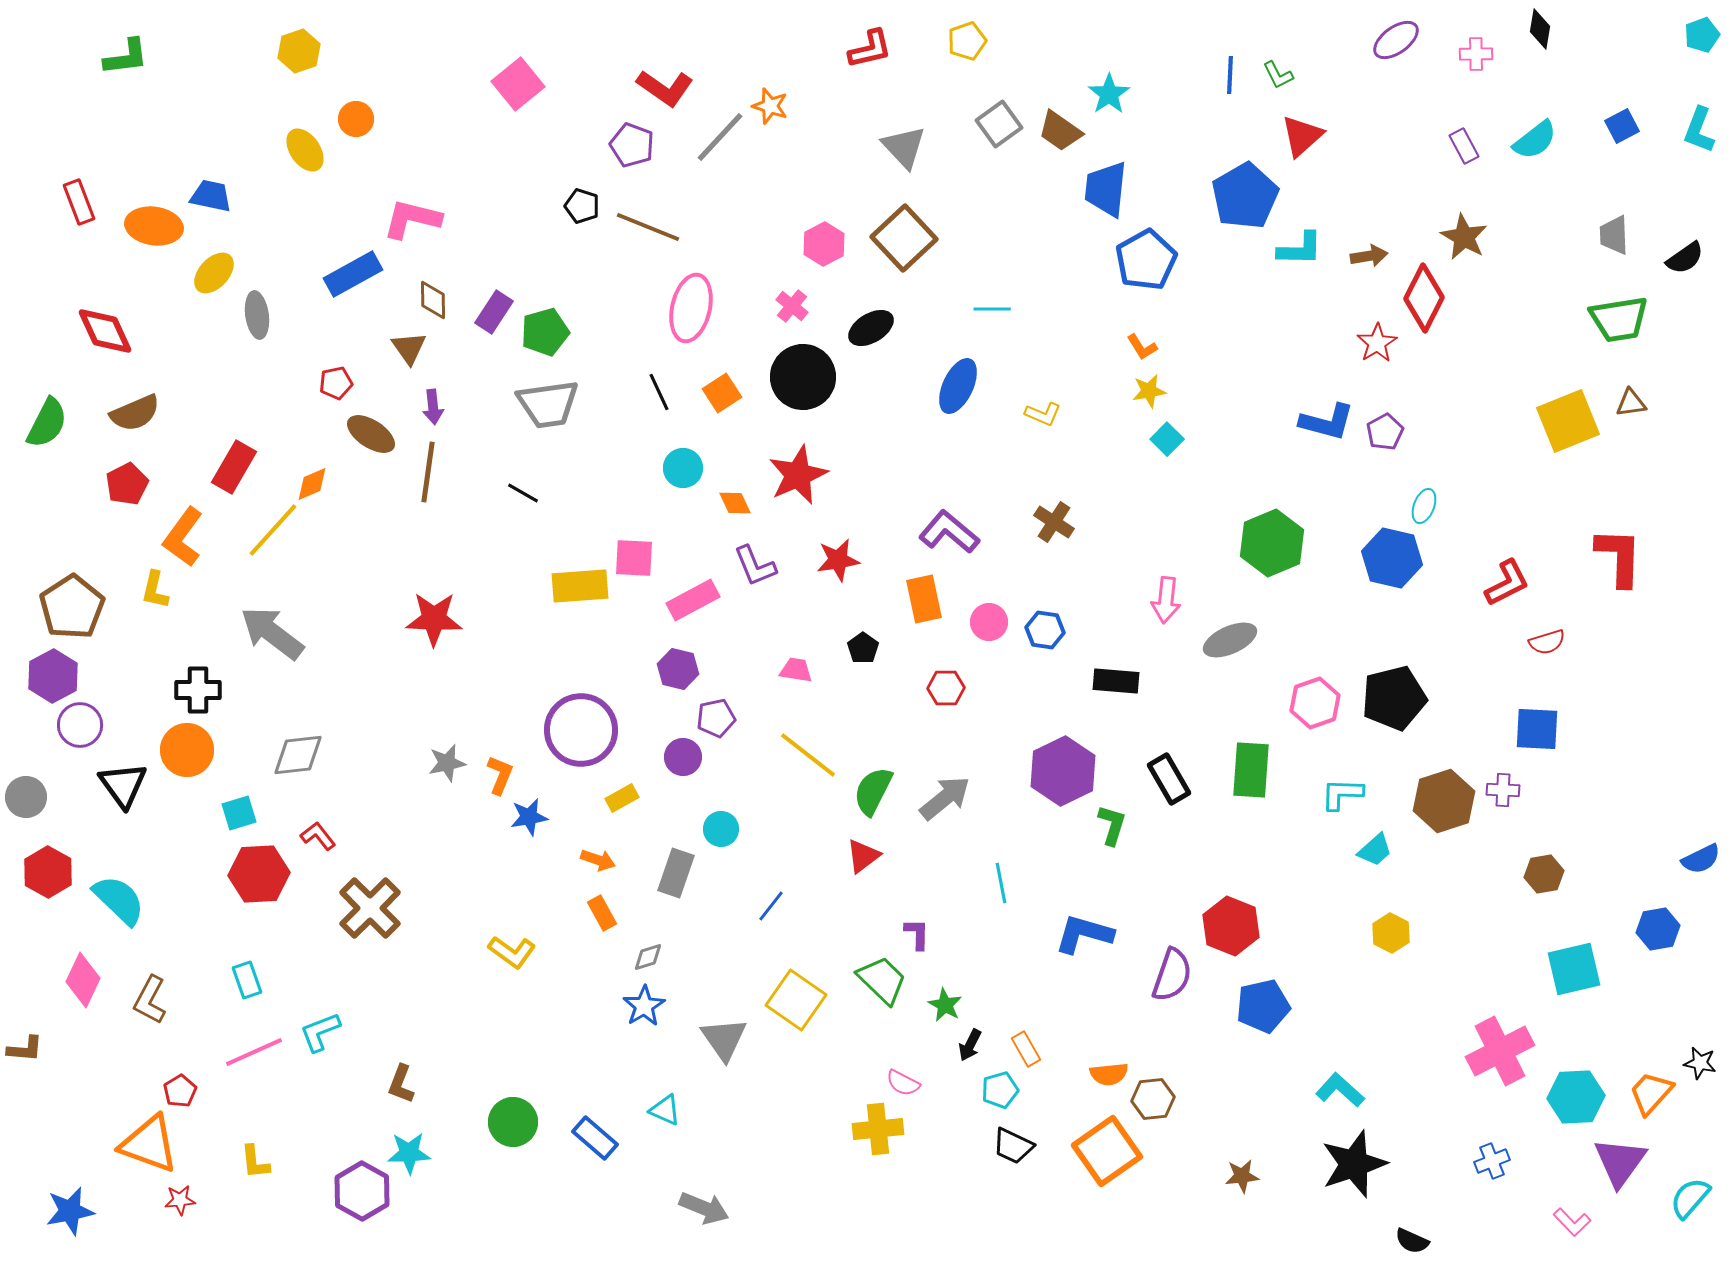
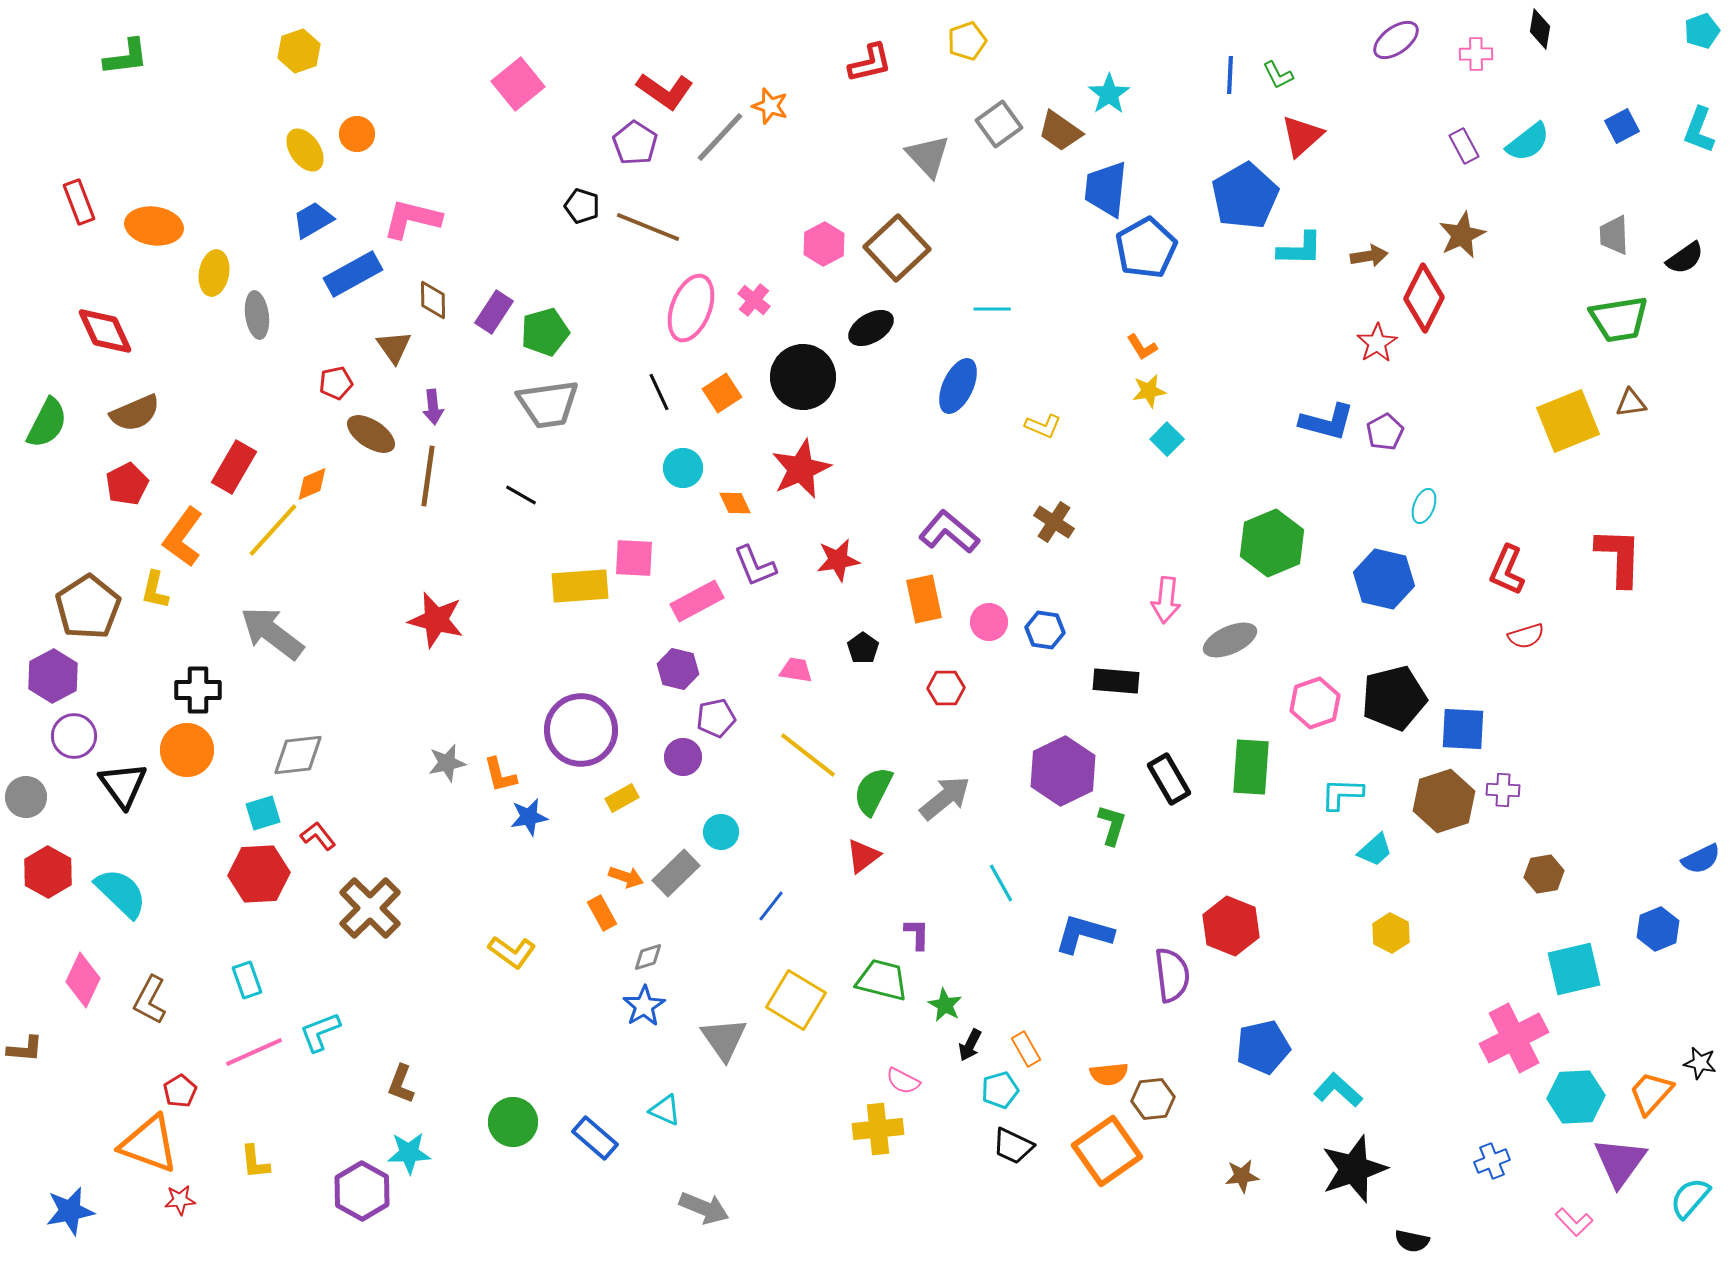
cyan pentagon at (1702, 35): moved 4 px up
red L-shape at (870, 49): moved 14 px down
red L-shape at (665, 88): moved 3 px down
orange circle at (356, 119): moved 1 px right, 15 px down
cyan semicircle at (1535, 140): moved 7 px left, 2 px down
purple pentagon at (632, 145): moved 3 px right, 2 px up; rotated 12 degrees clockwise
gray triangle at (904, 147): moved 24 px right, 9 px down
blue trapezoid at (211, 196): moved 102 px right, 24 px down; rotated 42 degrees counterclockwise
brown star at (1464, 237): moved 2 px left, 2 px up; rotated 18 degrees clockwise
brown square at (904, 238): moved 7 px left, 10 px down
blue pentagon at (1146, 260): moved 12 px up
yellow ellipse at (214, 273): rotated 33 degrees counterclockwise
pink cross at (792, 306): moved 38 px left, 6 px up
pink ellipse at (691, 308): rotated 8 degrees clockwise
brown triangle at (409, 348): moved 15 px left, 1 px up
yellow L-shape at (1043, 414): moved 12 px down
brown line at (428, 472): moved 4 px down
red star at (798, 475): moved 3 px right, 6 px up
black line at (523, 493): moved 2 px left, 2 px down
blue hexagon at (1392, 558): moved 8 px left, 21 px down
red L-shape at (1507, 583): moved 13 px up; rotated 141 degrees clockwise
pink rectangle at (693, 600): moved 4 px right, 1 px down
brown pentagon at (72, 607): moved 16 px right
red star at (434, 619): moved 2 px right, 1 px down; rotated 12 degrees clockwise
red semicircle at (1547, 642): moved 21 px left, 6 px up
purple circle at (80, 725): moved 6 px left, 11 px down
blue square at (1537, 729): moved 74 px left
green rectangle at (1251, 770): moved 3 px up
orange L-shape at (500, 775): rotated 144 degrees clockwise
cyan square at (239, 813): moved 24 px right
cyan circle at (721, 829): moved 3 px down
orange arrow at (598, 860): moved 28 px right, 17 px down
gray rectangle at (676, 873): rotated 27 degrees clockwise
cyan line at (1001, 883): rotated 18 degrees counterclockwise
cyan semicircle at (119, 900): moved 2 px right, 7 px up
blue hexagon at (1658, 929): rotated 12 degrees counterclockwise
purple semicircle at (1172, 975): rotated 26 degrees counterclockwise
green trapezoid at (882, 980): rotated 30 degrees counterclockwise
yellow square at (796, 1000): rotated 4 degrees counterclockwise
blue pentagon at (1263, 1006): moved 41 px down
pink cross at (1500, 1051): moved 14 px right, 13 px up
pink semicircle at (903, 1083): moved 2 px up
cyan L-shape at (1340, 1090): moved 2 px left
black star at (1354, 1164): moved 5 px down
pink L-shape at (1572, 1222): moved 2 px right
black semicircle at (1412, 1241): rotated 12 degrees counterclockwise
